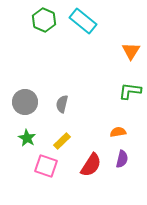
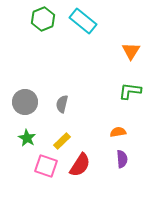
green hexagon: moved 1 px left, 1 px up; rotated 15 degrees clockwise
purple semicircle: rotated 18 degrees counterclockwise
red semicircle: moved 11 px left
